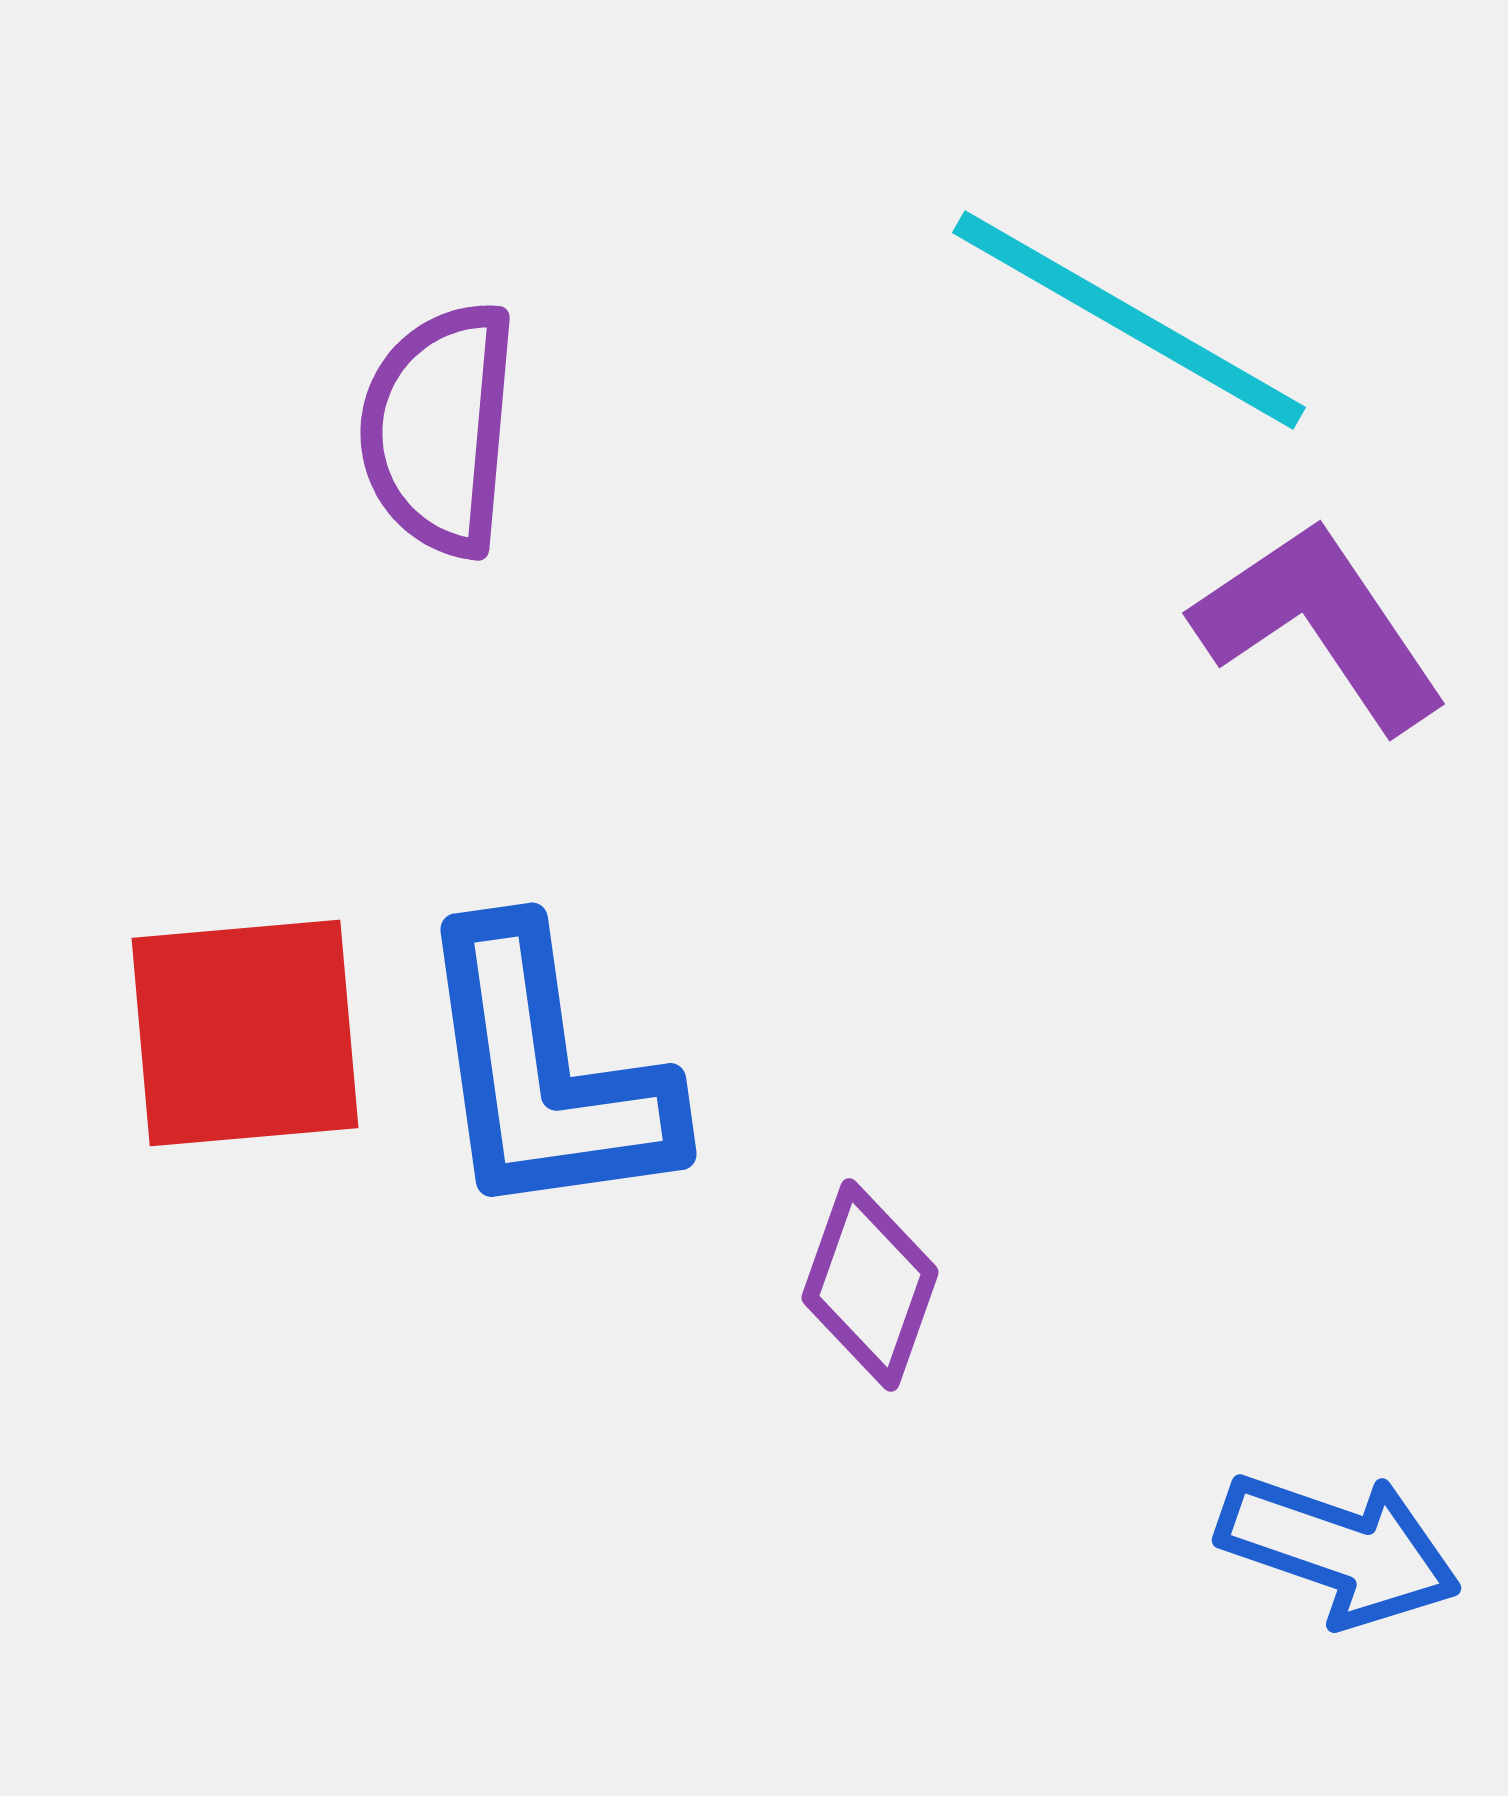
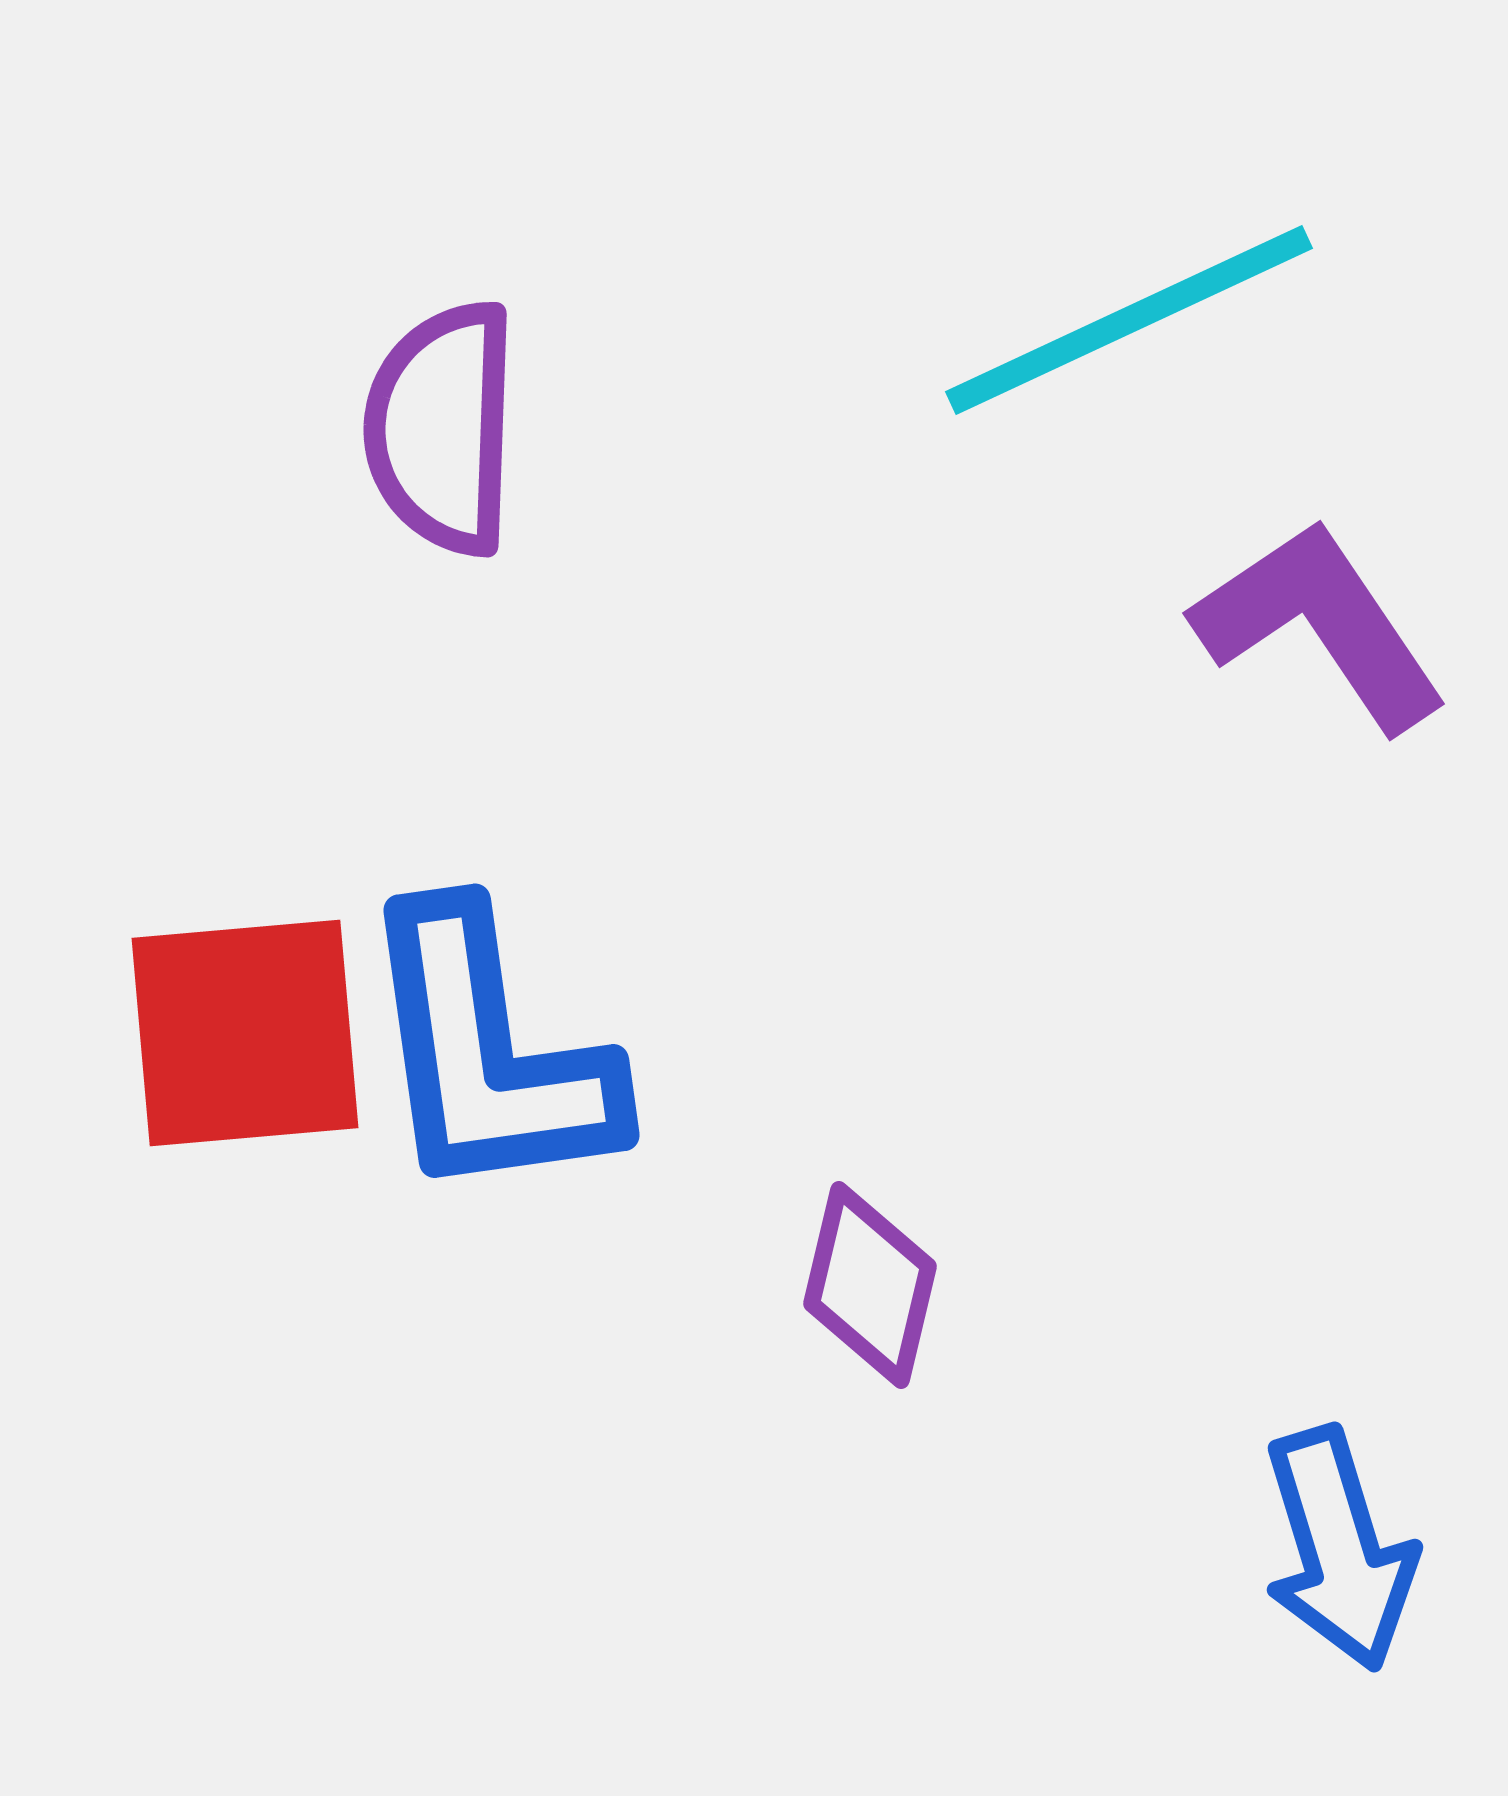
cyan line: rotated 55 degrees counterclockwise
purple semicircle: moved 3 px right, 1 px up; rotated 3 degrees counterclockwise
blue L-shape: moved 57 px left, 19 px up
purple diamond: rotated 6 degrees counterclockwise
blue arrow: rotated 54 degrees clockwise
